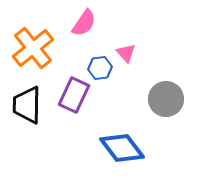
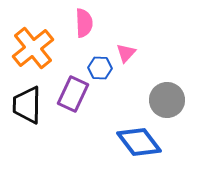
pink semicircle: rotated 36 degrees counterclockwise
pink triangle: rotated 25 degrees clockwise
blue hexagon: rotated 10 degrees clockwise
purple rectangle: moved 1 px left, 1 px up
gray circle: moved 1 px right, 1 px down
blue diamond: moved 17 px right, 6 px up
